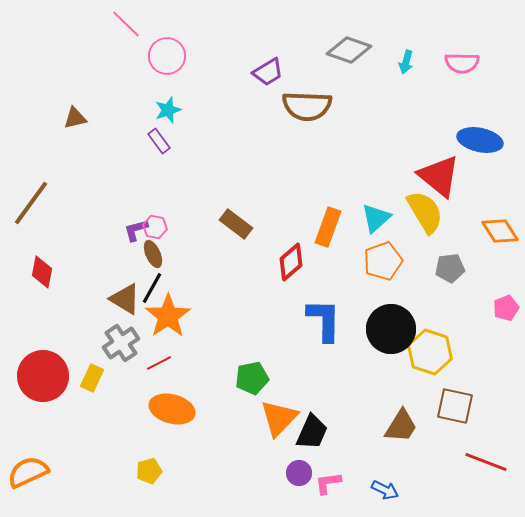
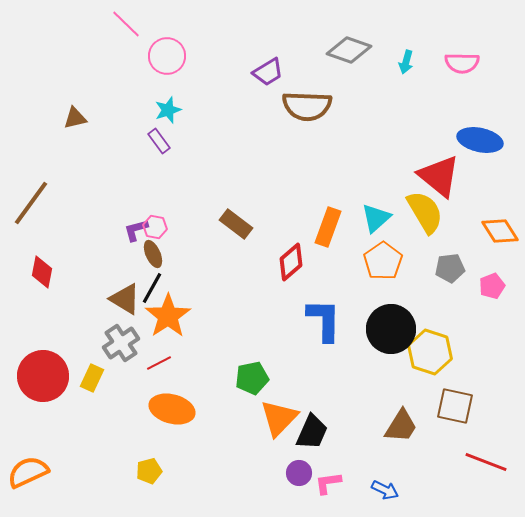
orange pentagon at (383, 261): rotated 15 degrees counterclockwise
pink pentagon at (506, 308): moved 14 px left, 22 px up
